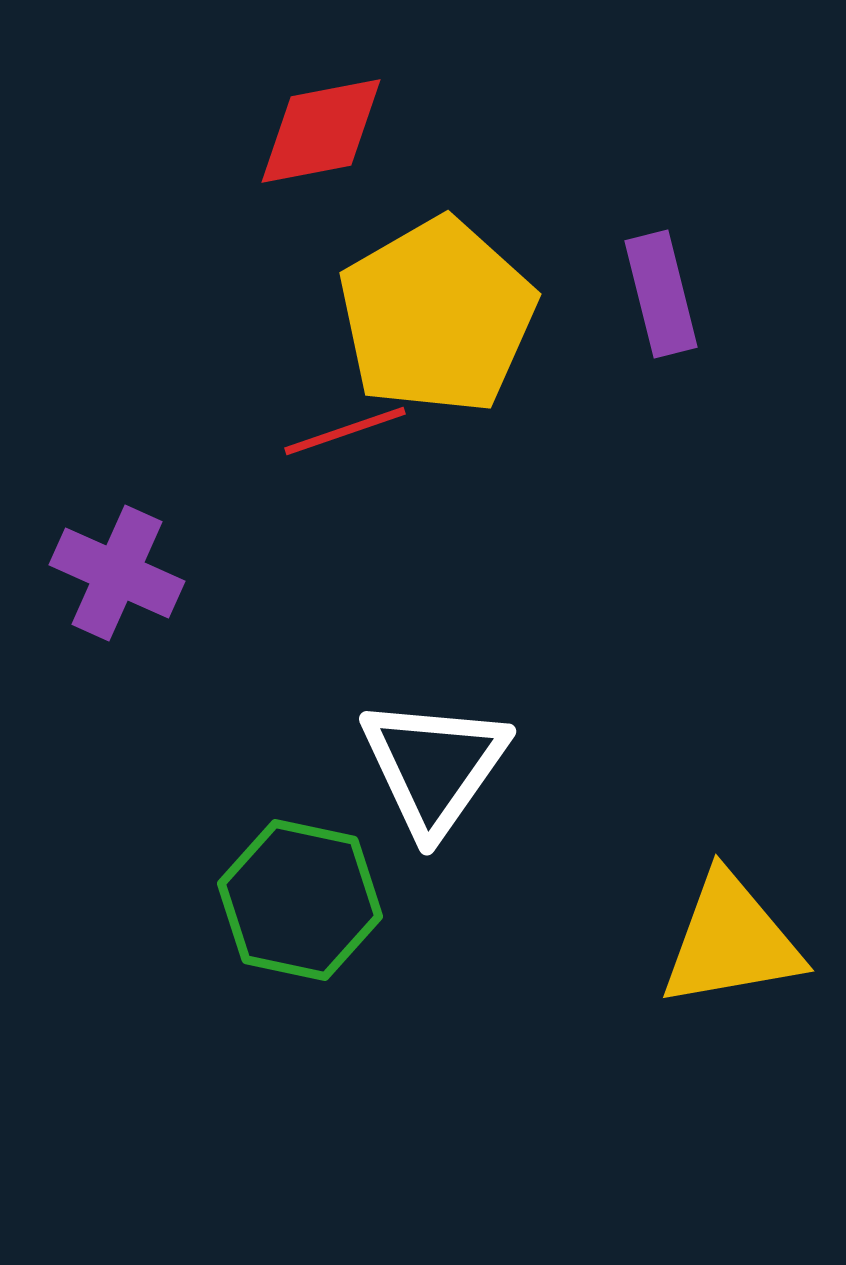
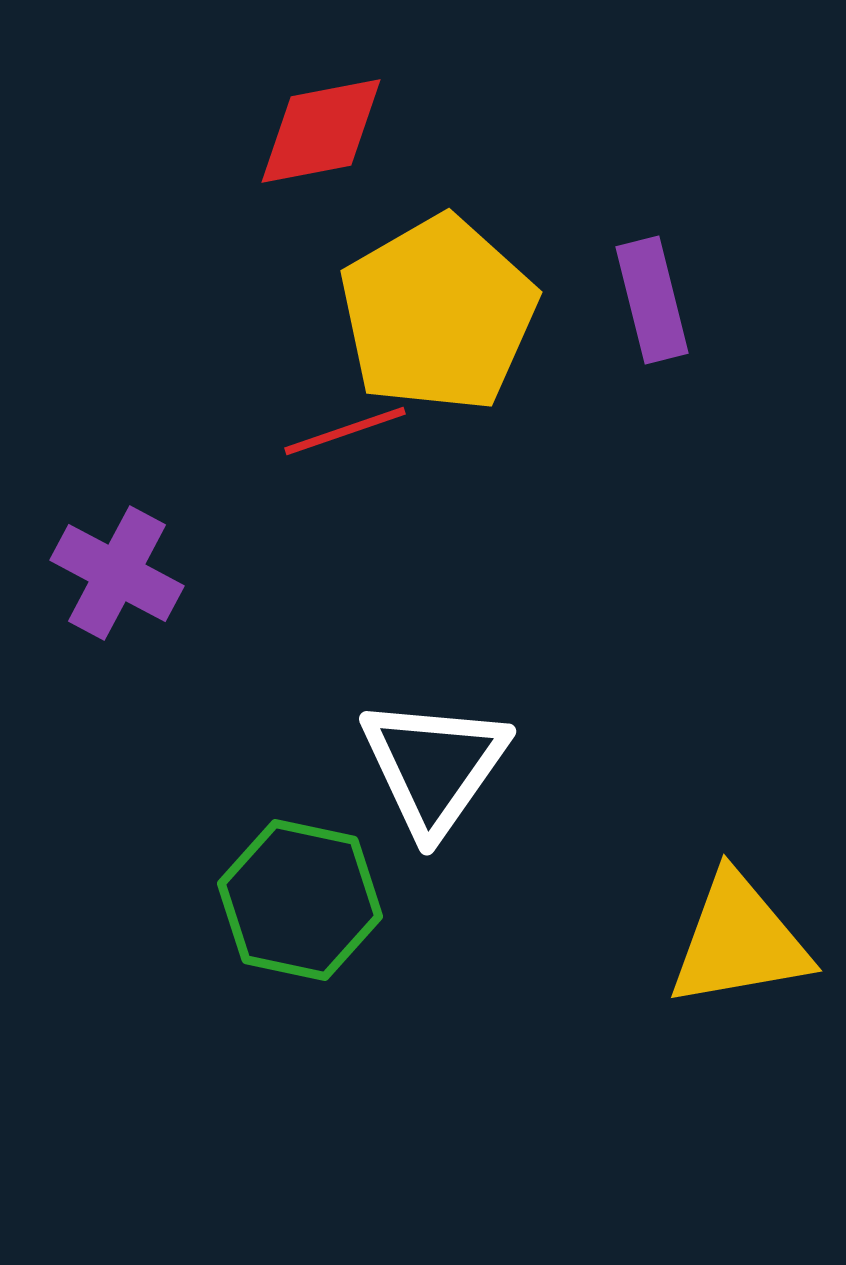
purple rectangle: moved 9 px left, 6 px down
yellow pentagon: moved 1 px right, 2 px up
purple cross: rotated 4 degrees clockwise
yellow triangle: moved 8 px right
